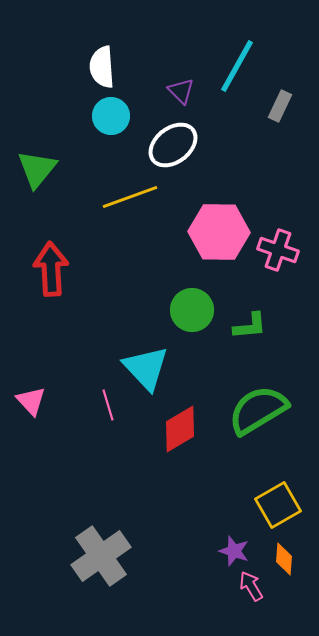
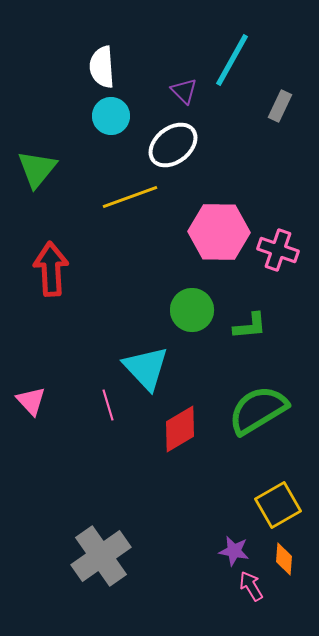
cyan line: moved 5 px left, 6 px up
purple triangle: moved 3 px right
purple star: rotated 8 degrees counterclockwise
